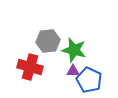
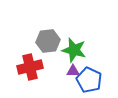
red cross: rotated 30 degrees counterclockwise
